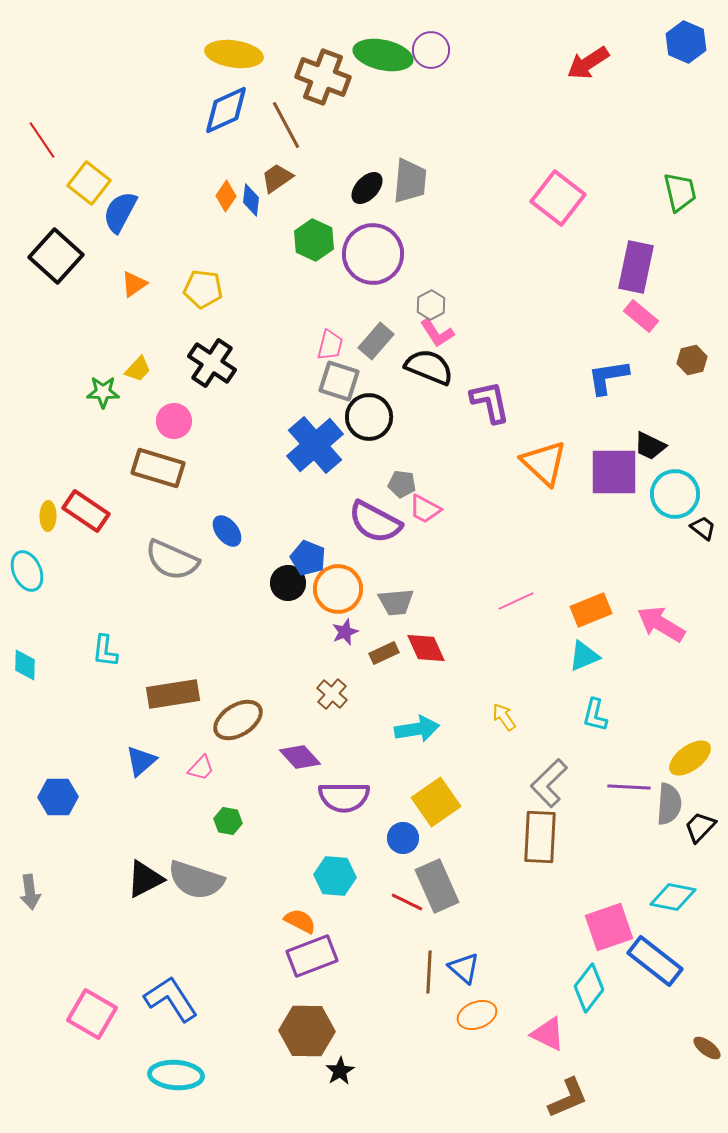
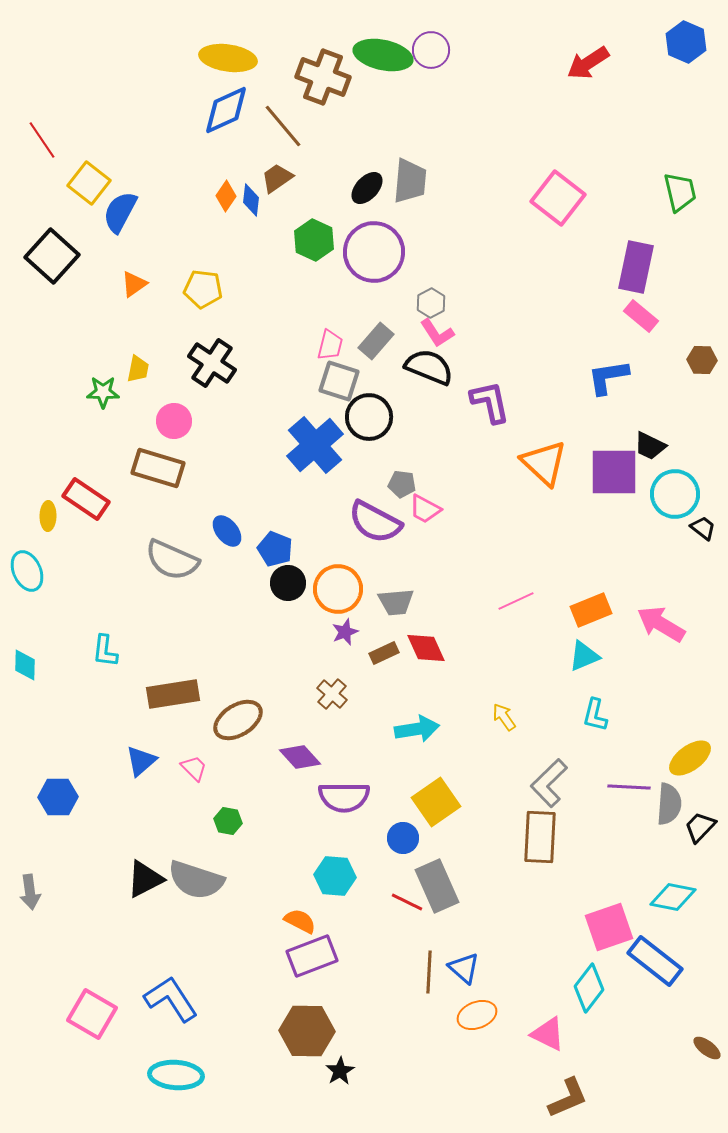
yellow ellipse at (234, 54): moved 6 px left, 4 px down
brown line at (286, 125): moved 3 px left, 1 px down; rotated 12 degrees counterclockwise
purple circle at (373, 254): moved 1 px right, 2 px up
black square at (56, 256): moved 4 px left
gray hexagon at (431, 305): moved 2 px up
brown hexagon at (692, 360): moved 10 px right; rotated 16 degrees clockwise
yellow trapezoid at (138, 369): rotated 32 degrees counterclockwise
red rectangle at (86, 511): moved 12 px up
blue pentagon at (308, 558): moved 33 px left, 9 px up
pink trapezoid at (201, 768): moved 7 px left; rotated 88 degrees counterclockwise
